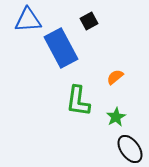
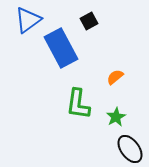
blue triangle: rotated 32 degrees counterclockwise
green L-shape: moved 3 px down
